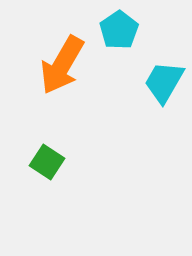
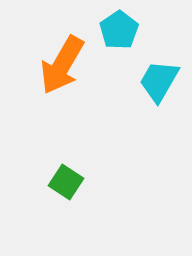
cyan trapezoid: moved 5 px left, 1 px up
green square: moved 19 px right, 20 px down
